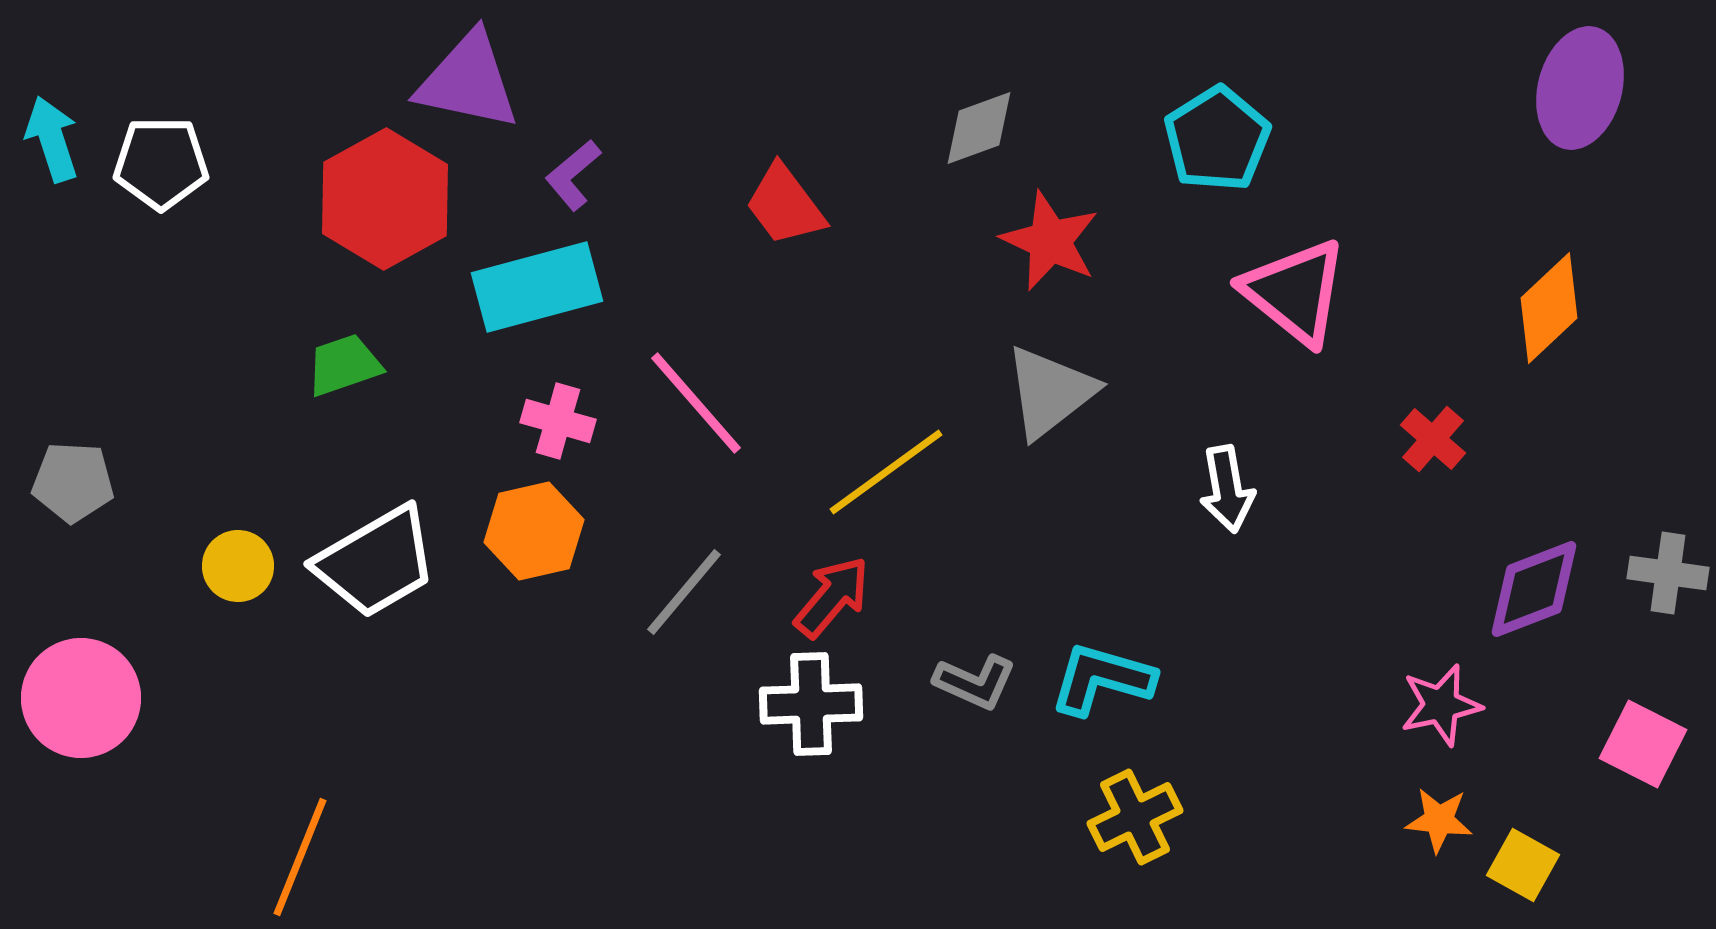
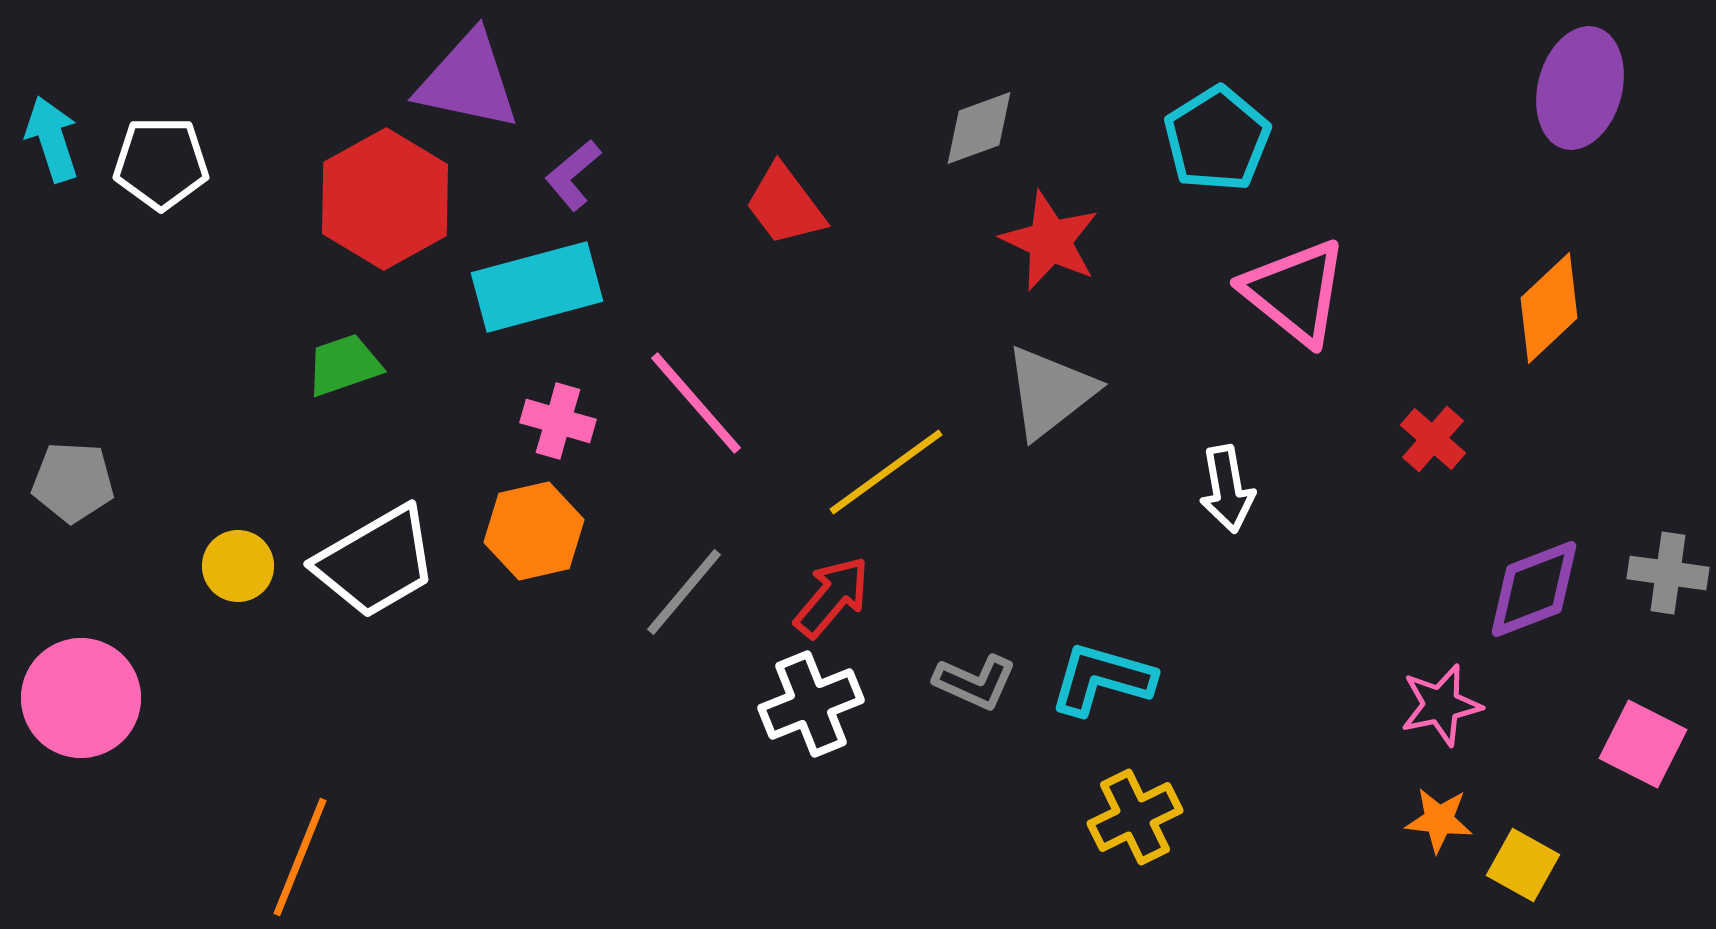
white cross: rotated 20 degrees counterclockwise
